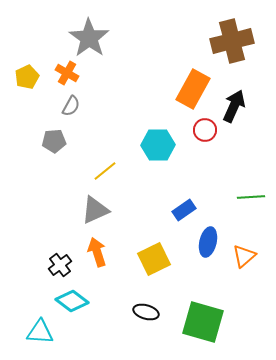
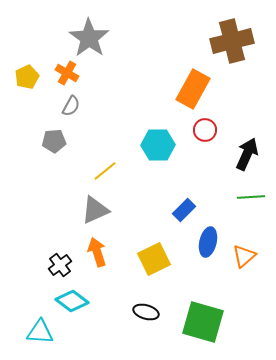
black arrow: moved 13 px right, 48 px down
blue rectangle: rotated 10 degrees counterclockwise
